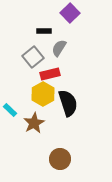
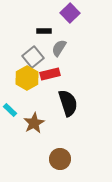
yellow hexagon: moved 16 px left, 16 px up
